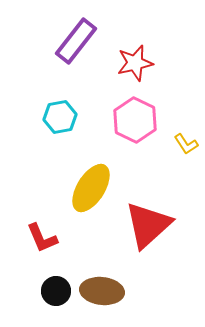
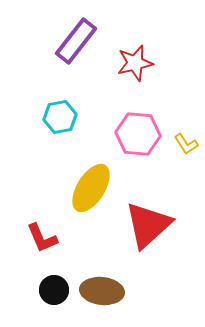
pink hexagon: moved 3 px right, 14 px down; rotated 21 degrees counterclockwise
black circle: moved 2 px left, 1 px up
